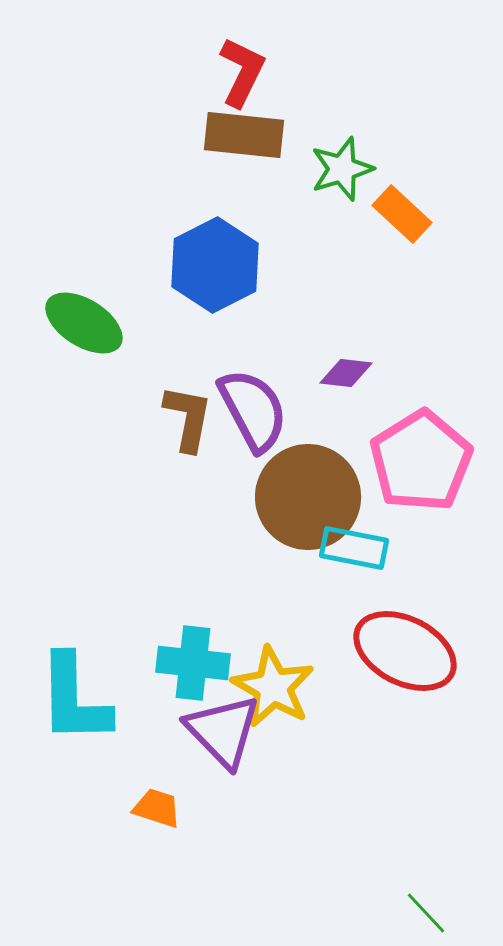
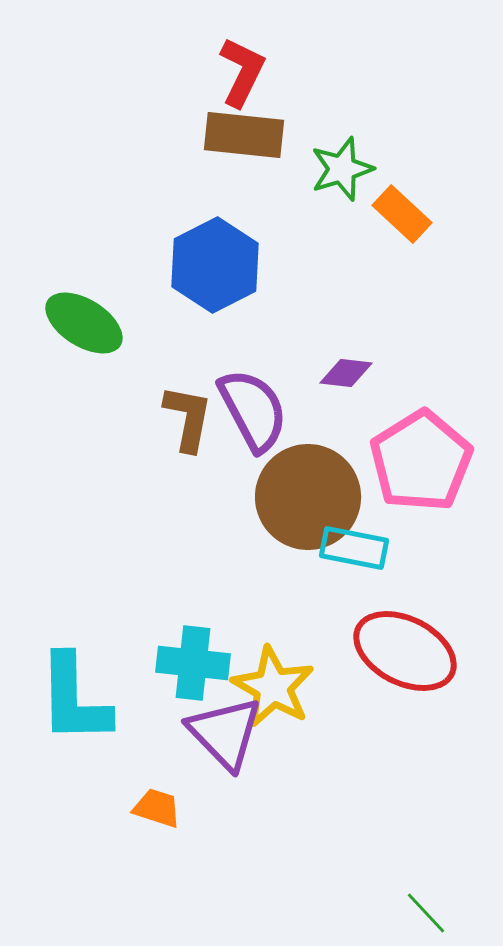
purple triangle: moved 2 px right, 2 px down
